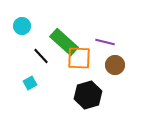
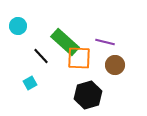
cyan circle: moved 4 px left
green rectangle: moved 1 px right
